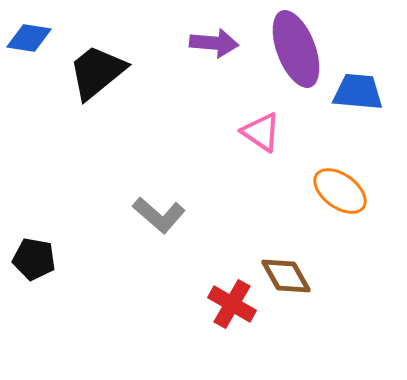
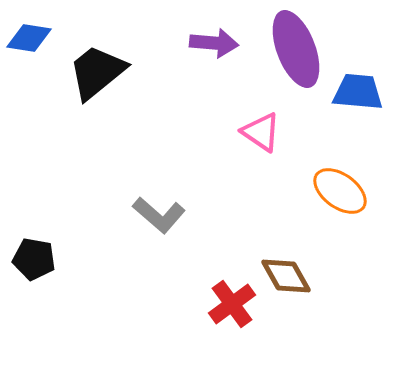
red cross: rotated 24 degrees clockwise
